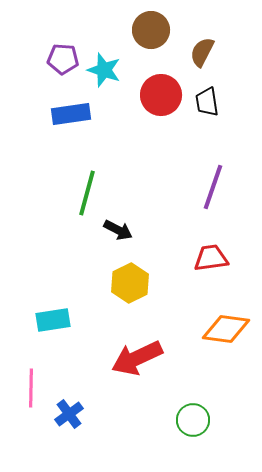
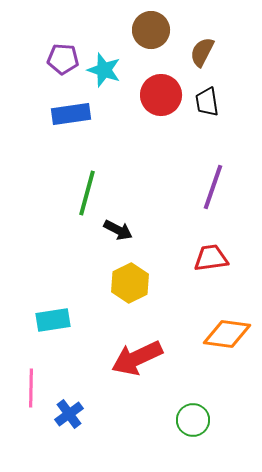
orange diamond: moved 1 px right, 5 px down
